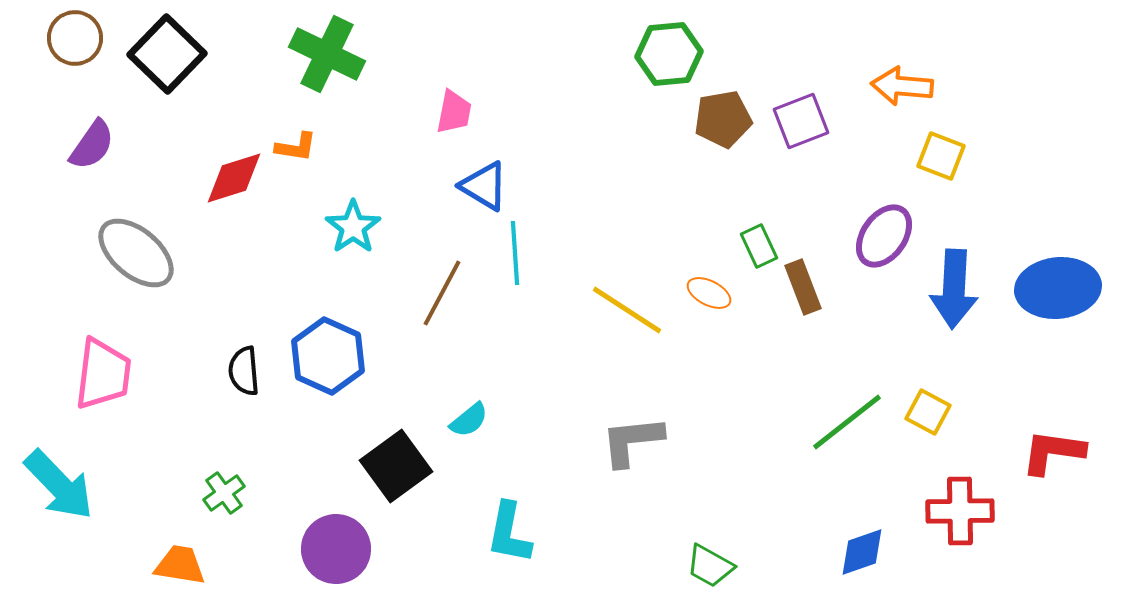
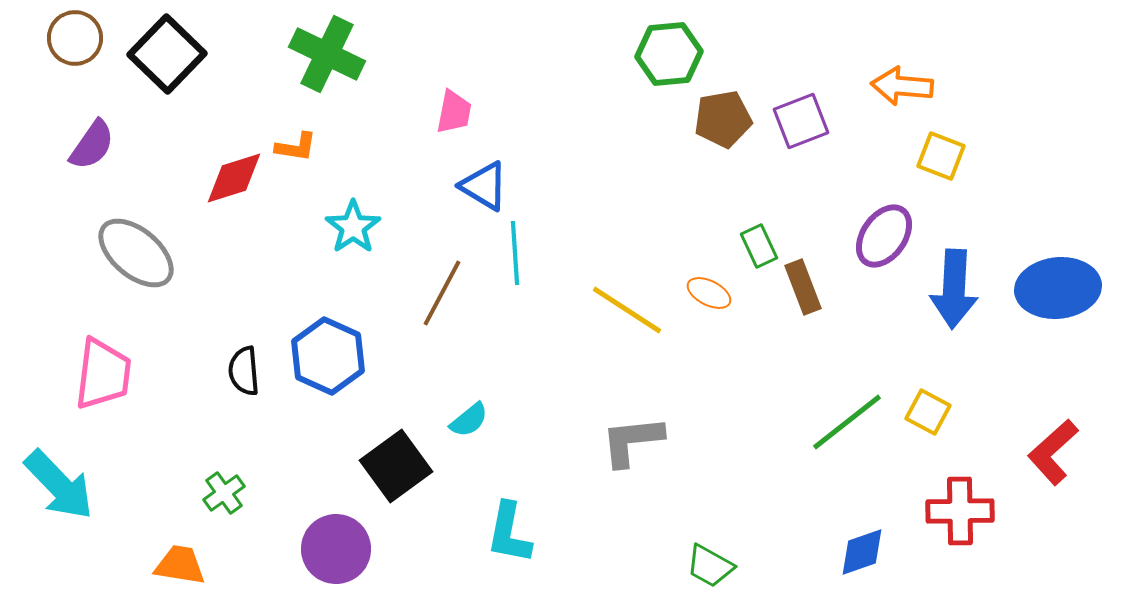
red L-shape at (1053, 452): rotated 50 degrees counterclockwise
